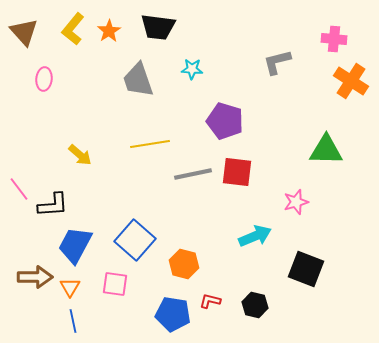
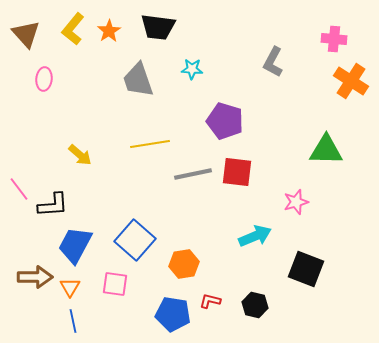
brown triangle: moved 2 px right, 2 px down
gray L-shape: moved 4 px left; rotated 48 degrees counterclockwise
orange hexagon: rotated 24 degrees counterclockwise
